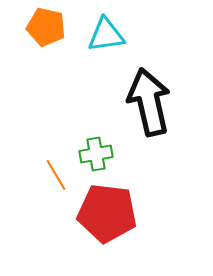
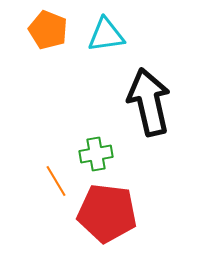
orange pentagon: moved 2 px right, 3 px down; rotated 9 degrees clockwise
orange line: moved 6 px down
